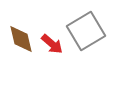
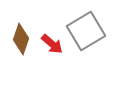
brown diamond: rotated 32 degrees clockwise
